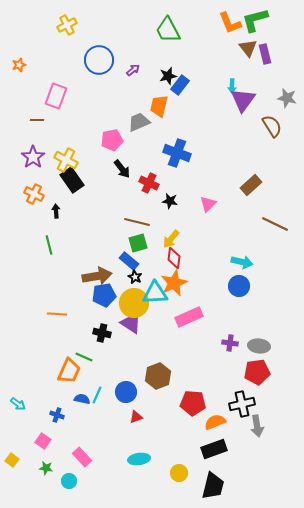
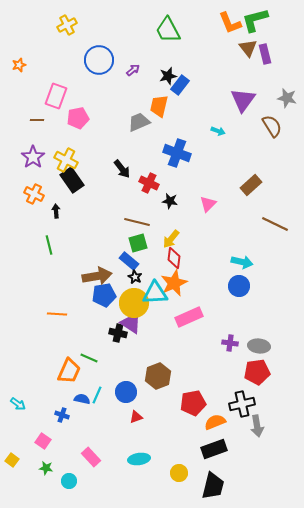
cyan arrow at (232, 86): moved 14 px left, 45 px down; rotated 72 degrees counterclockwise
pink pentagon at (112, 140): moved 34 px left, 22 px up
black cross at (102, 333): moved 16 px right
green line at (84, 357): moved 5 px right, 1 px down
red pentagon at (193, 403): rotated 15 degrees counterclockwise
blue cross at (57, 415): moved 5 px right
pink rectangle at (82, 457): moved 9 px right
